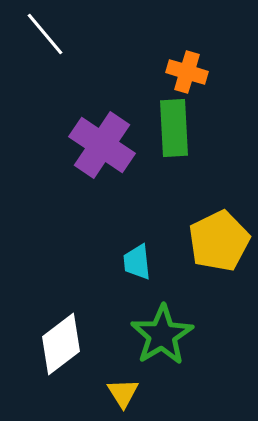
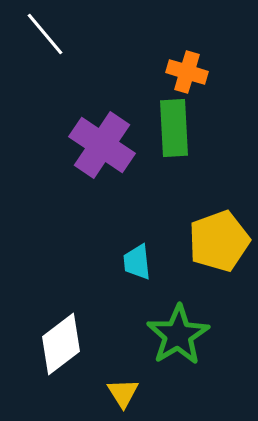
yellow pentagon: rotated 6 degrees clockwise
green star: moved 16 px right
